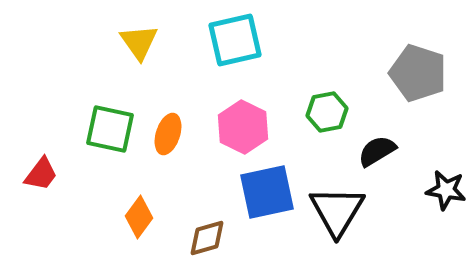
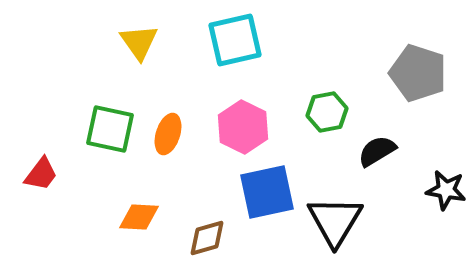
black triangle: moved 2 px left, 10 px down
orange diamond: rotated 57 degrees clockwise
